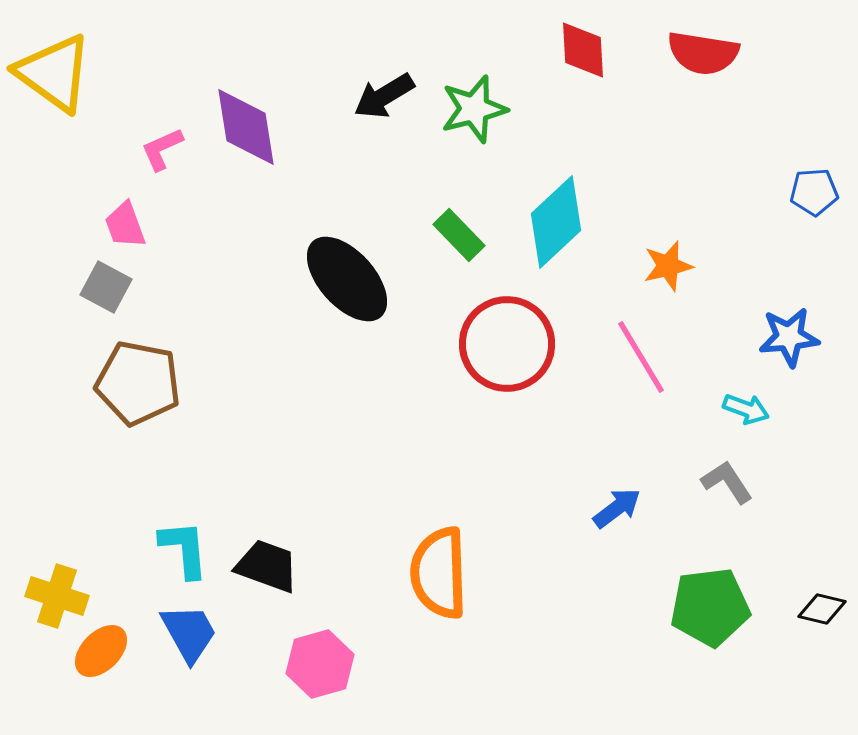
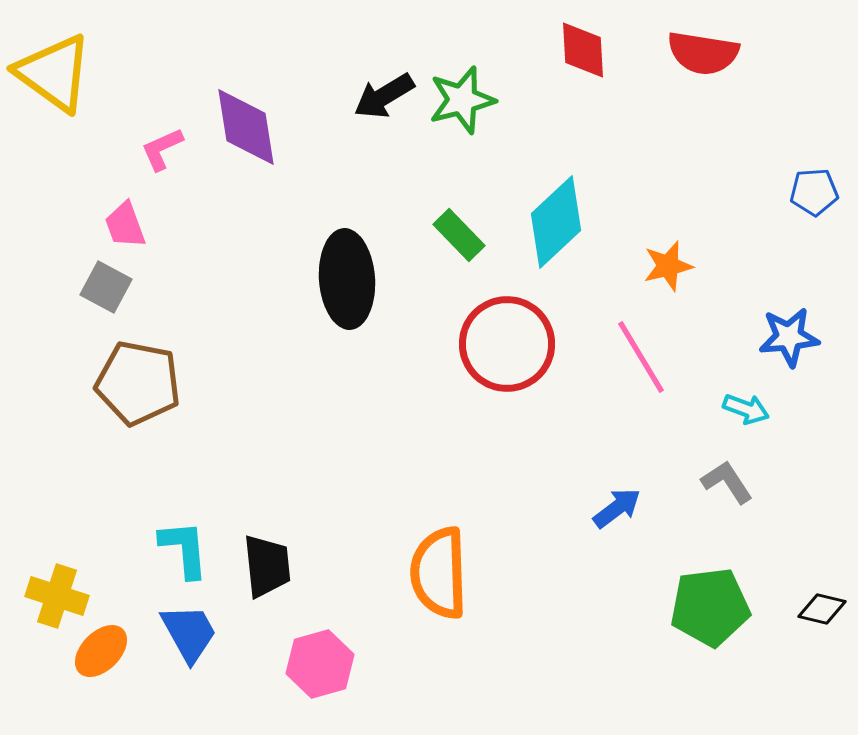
green star: moved 12 px left, 9 px up
black ellipse: rotated 38 degrees clockwise
black trapezoid: rotated 64 degrees clockwise
